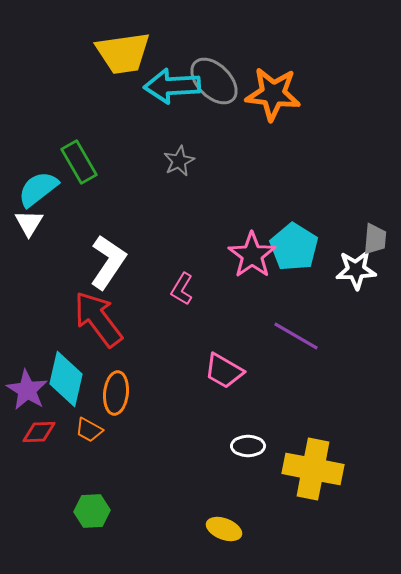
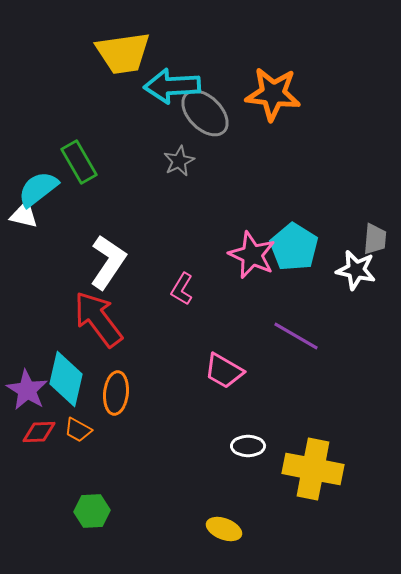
gray ellipse: moved 9 px left, 32 px down
white triangle: moved 5 px left, 8 px up; rotated 48 degrees counterclockwise
pink star: rotated 12 degrees counterclockwise
white star: rotated 15 degrees clockwise
orange trapezoid: moved 11 px left
